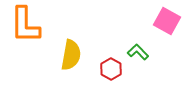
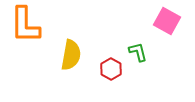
green L-shape: rotated 30 degrees clockwise
